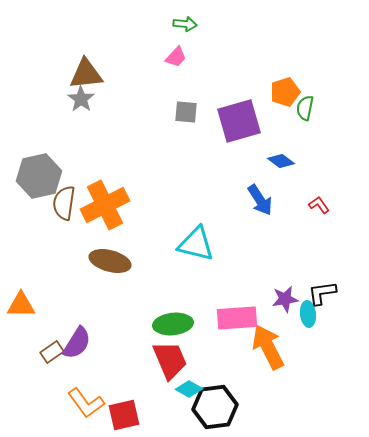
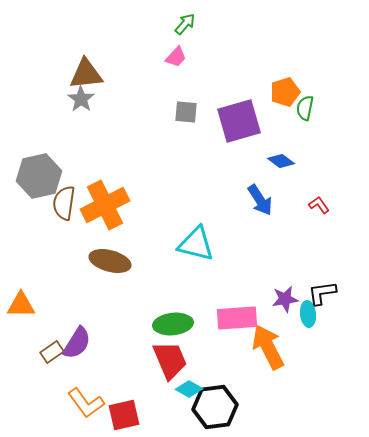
green arrow: rotated 55 degrees counterclockwise
